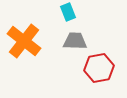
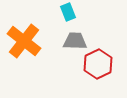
red hexagon: moved 1 px left, 4 px up; rotated 16 degrees counterclockwise
